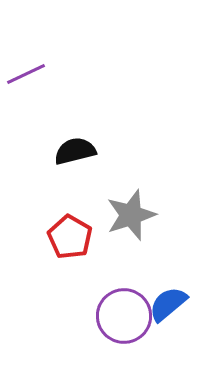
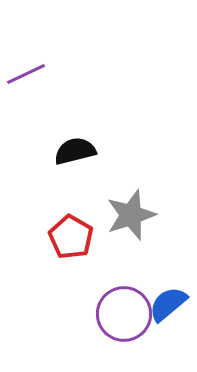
red pentagon: moved 1 px right
purple circle: moved 2 px up
